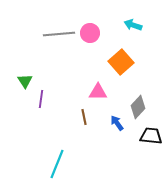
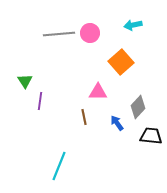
cyan arrow: rotated 30 degrees counterclockwise
purple line: moved 1 px left, 2 px down
cyan line: moved 2 px right, 2 px down
